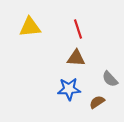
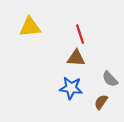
red line: moved 2 px right, 5 px down
blue star: moved 2 px right, 1 px up; rotated 10 degrees clockwise
brown semicircle: moved 4 px right; rotated 21 degrees counterclockwise
